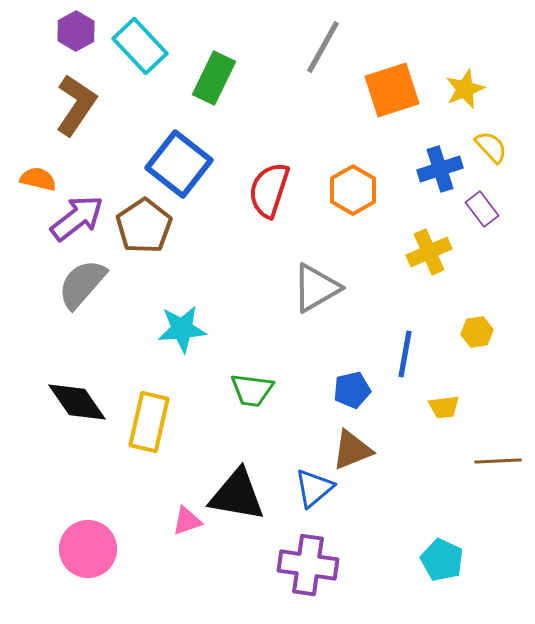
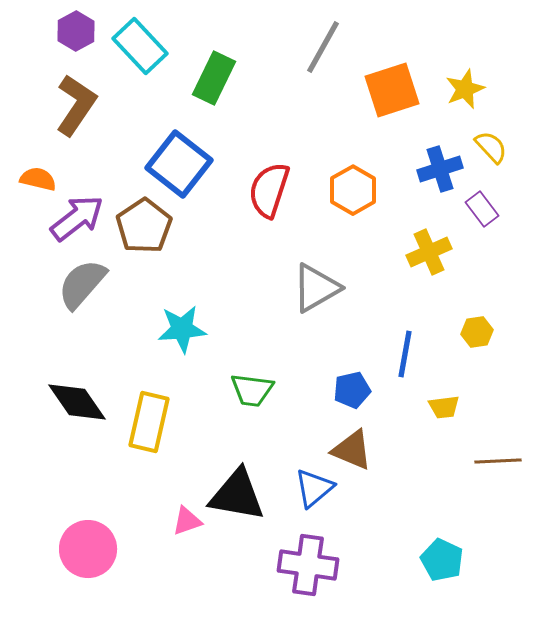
brown triangle: rotated 45 degrees clockwise
